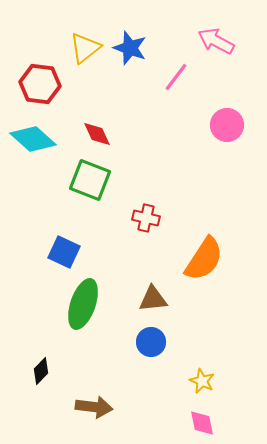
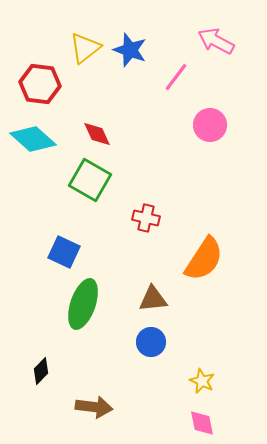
blue star: moved 2 px down
pink circle: moved 17 px left
green square: rotated 9 degrees clockwise
